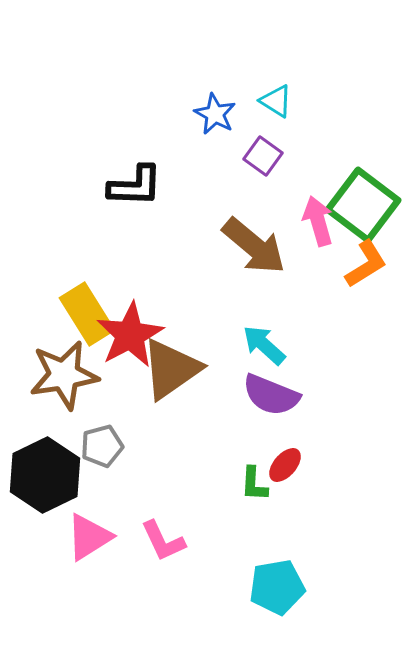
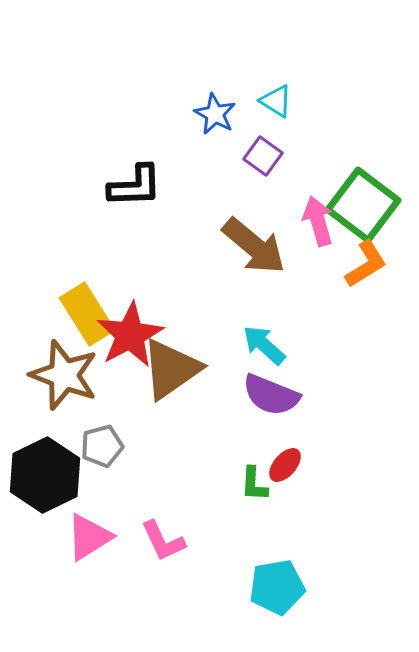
black L-shape: rotated 4 degrees counterclockwise
brown star: rotated 30 degrees clockwise
